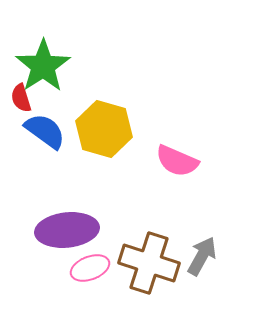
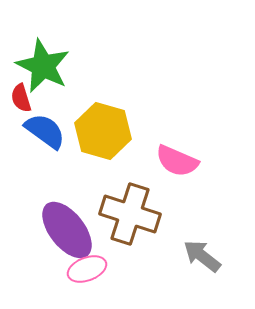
green star: rotated 12 degrees counterclockwise
yellow hexagon: moved 1 px left, 2 px down
purple ellipse: rotated 58 degrees clockwise
gray arrow: rotated 81 degrees counterclockwise
brown cross: moved 19 px left, 49 px up
pink ellipse: moved 3 px left, 1 px down
